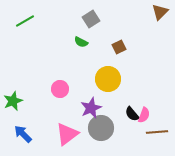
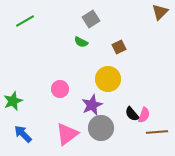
purple star: moved 1 px right, 3 px up
